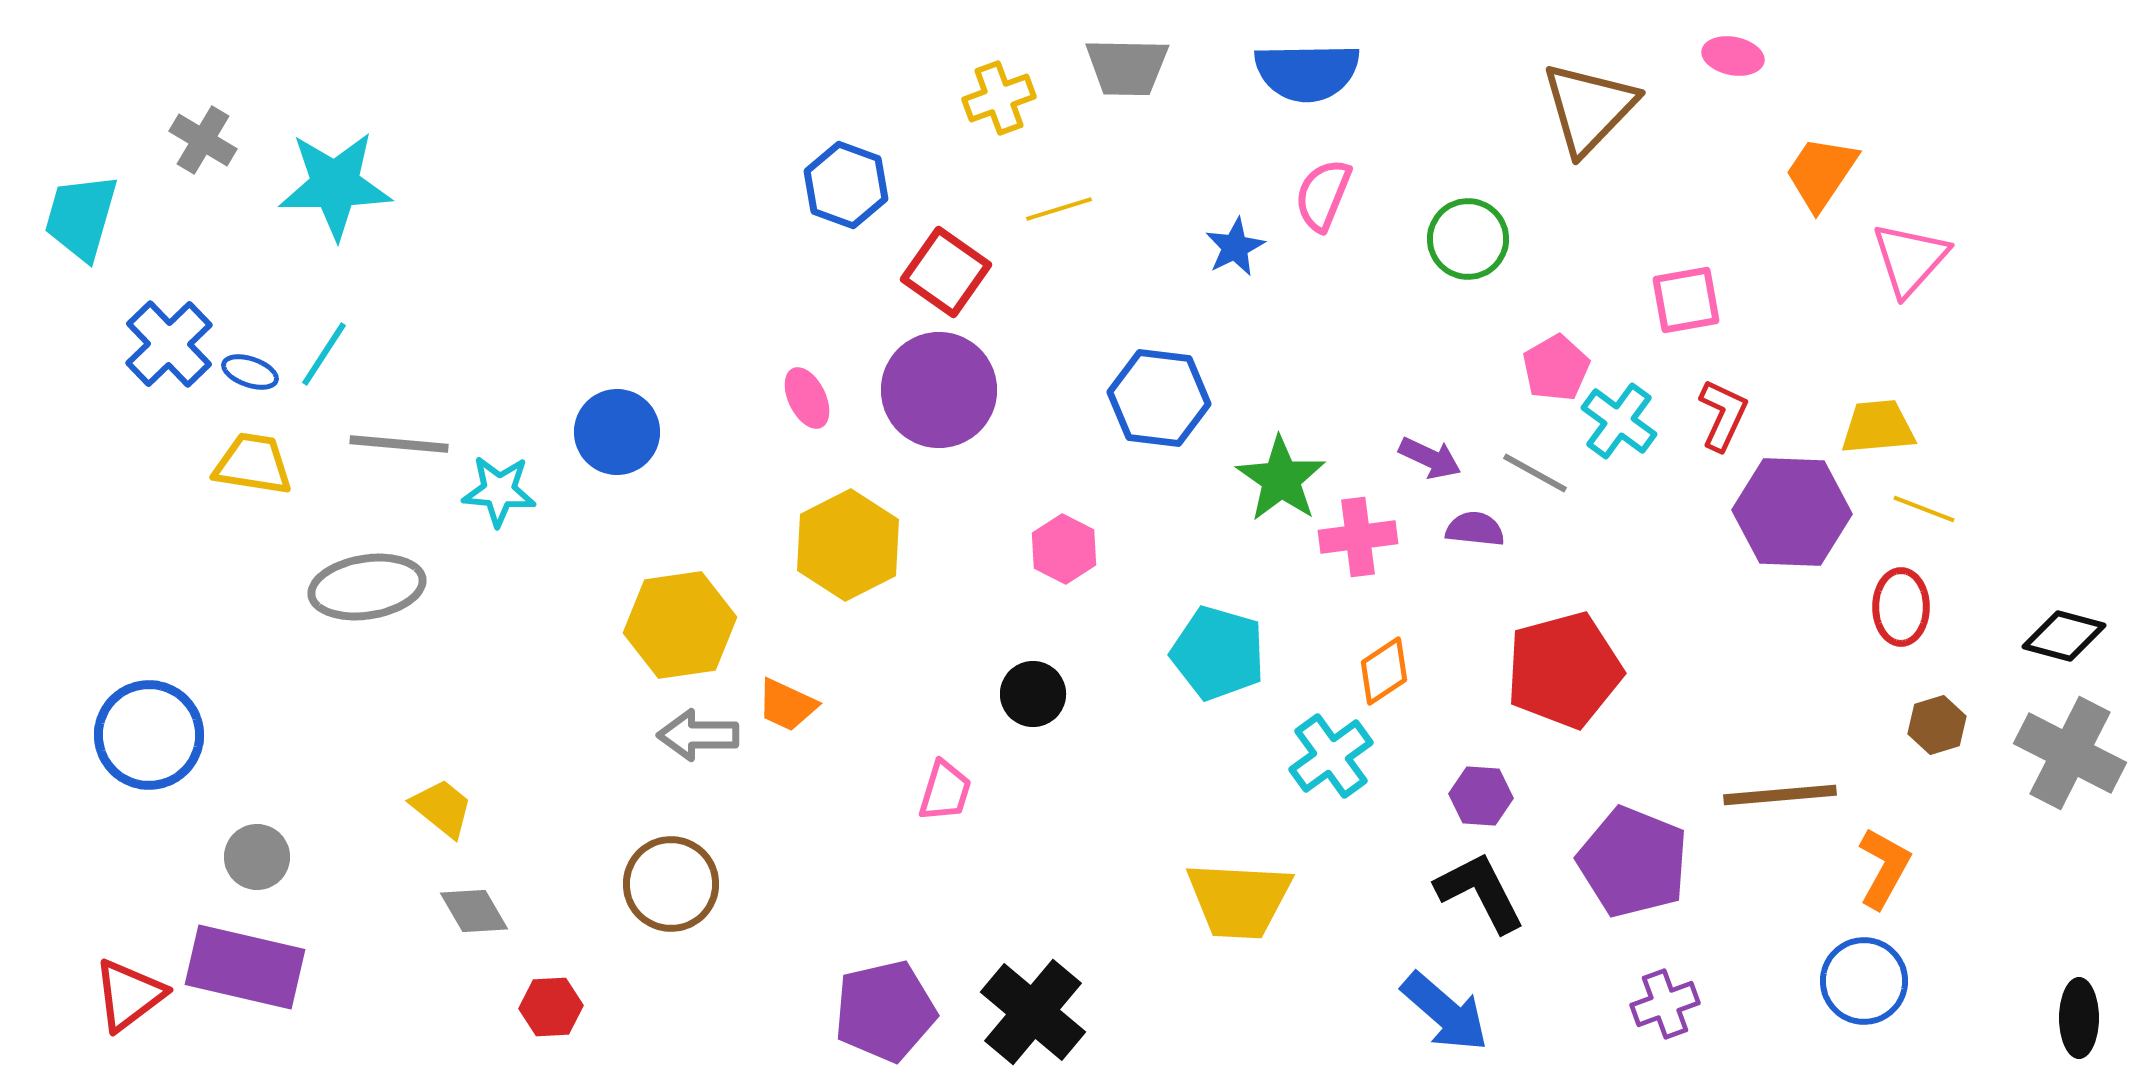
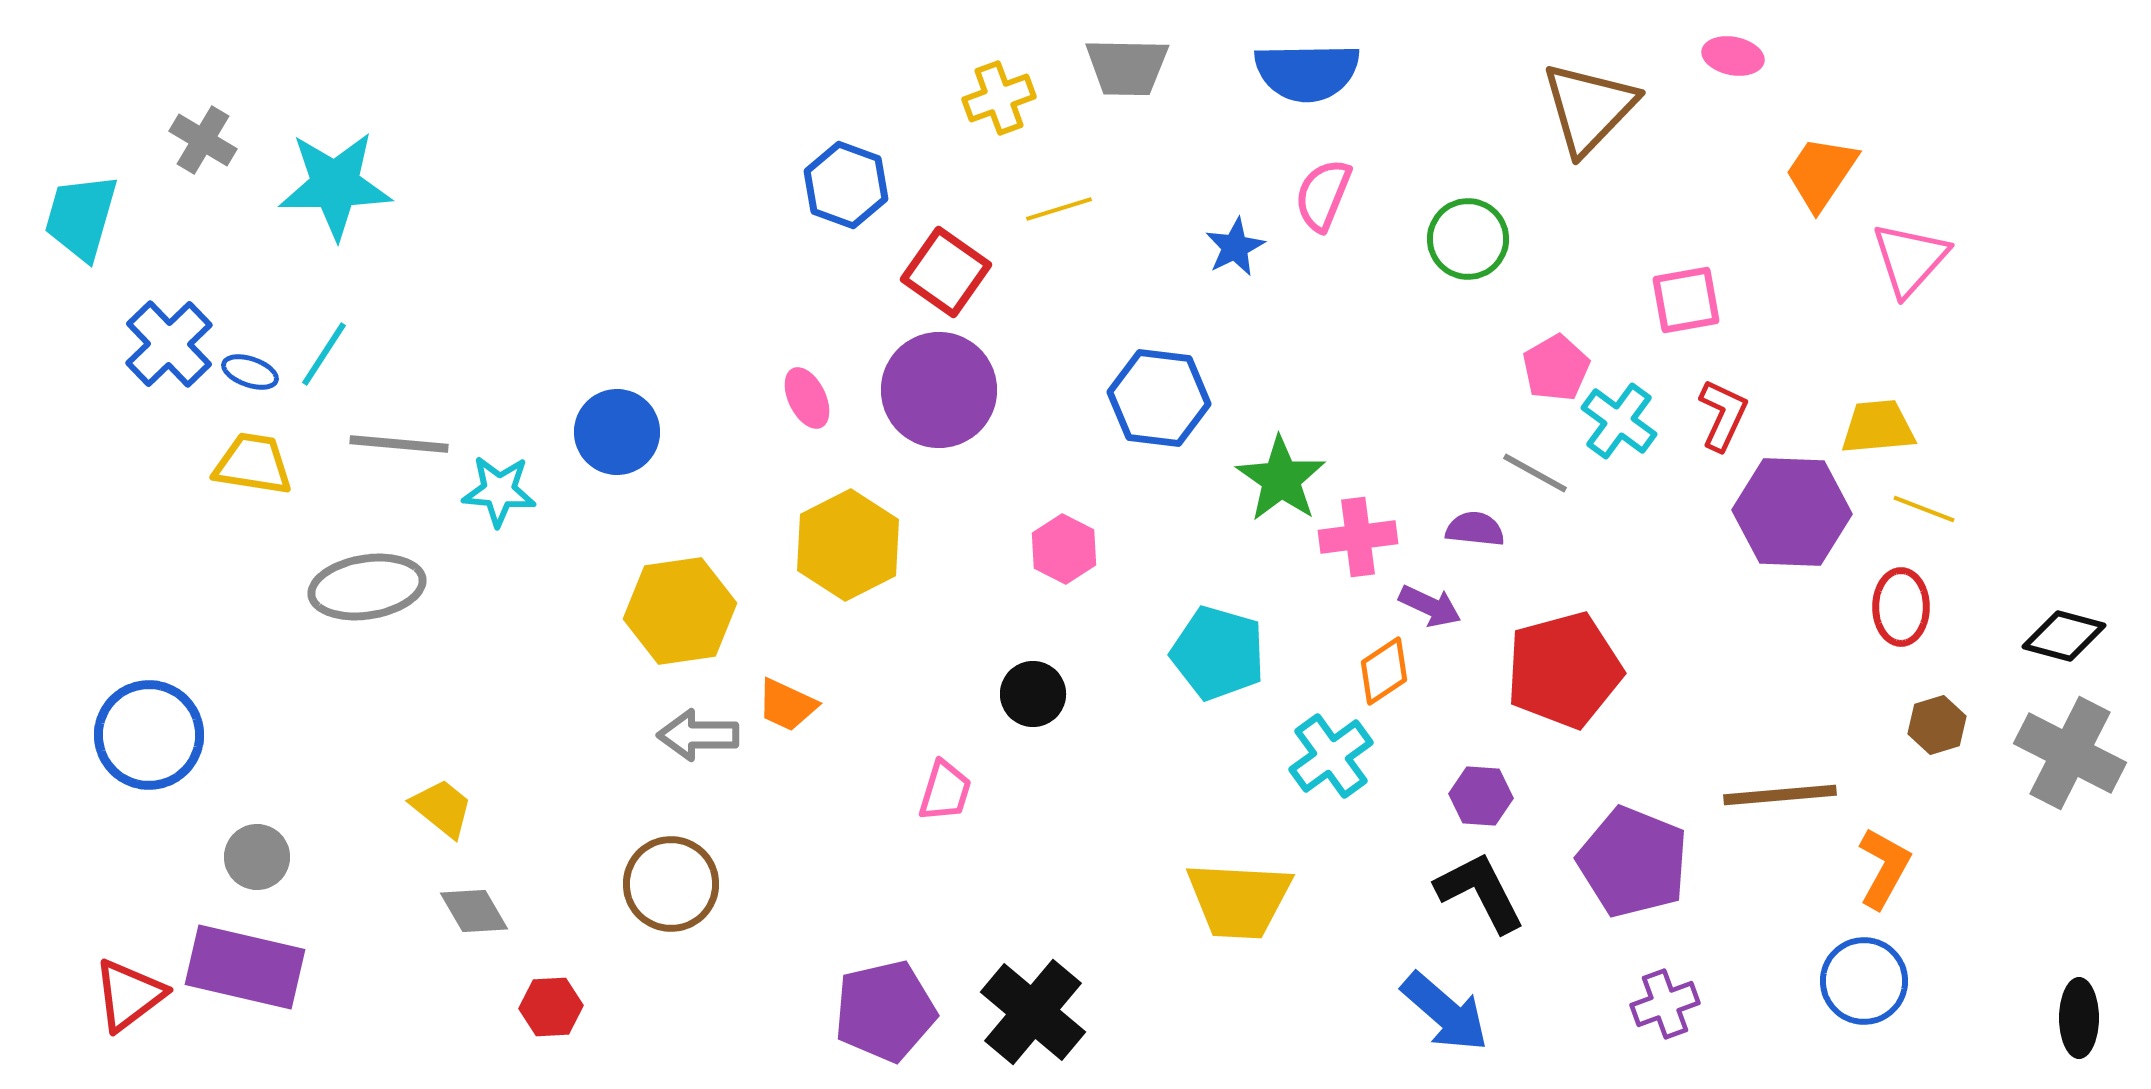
purple arrow at (1430, 458): moved 148 px down
yellow hexagon at (680, 625): moved 14 px up
